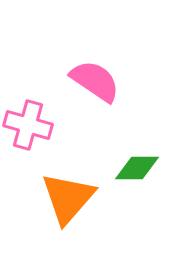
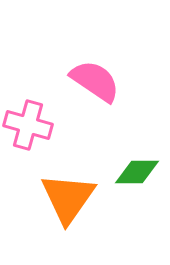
green diamond: moved 4 px down
orange triangle: rotated 6 degrees counterclockwise
